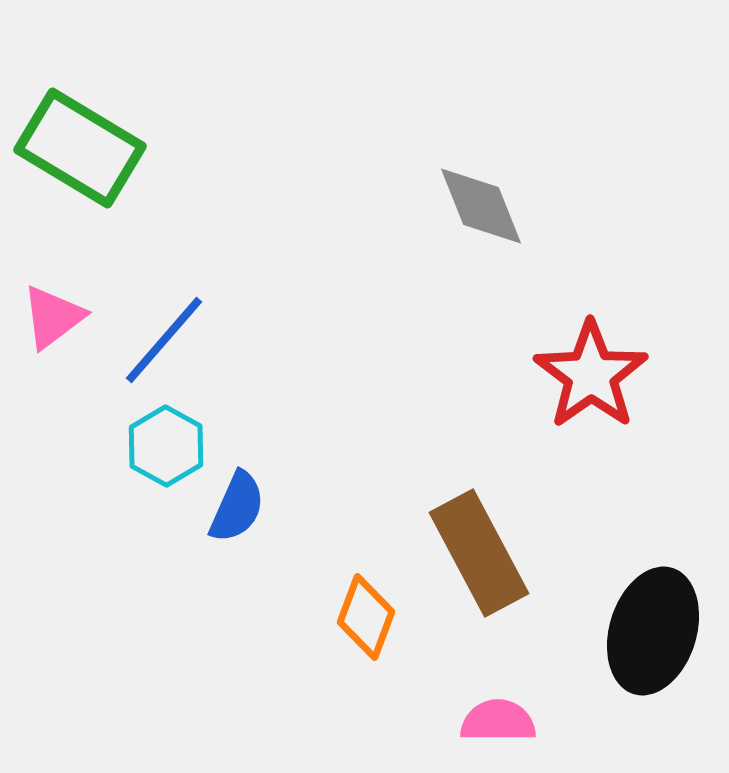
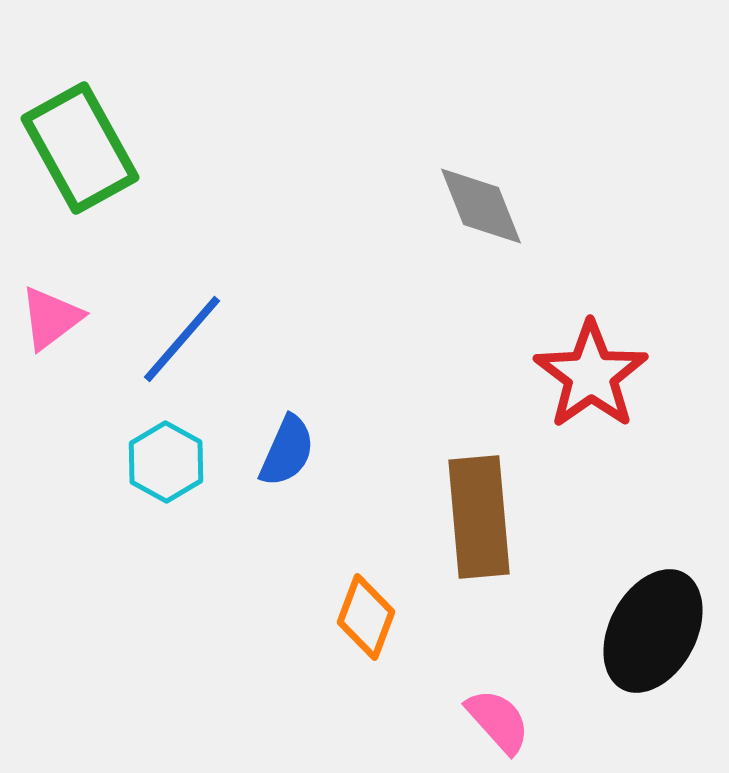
green rectangle: rotated 30 degrees clockwise
pink triangle: moved 2 px left, 1 px down
blue line: moved 18 px right, 1 px up
cyan hexagon: moved 16 px down
blue semicircle: moved 50 px right, 56 px up
brown rectangle: moved 36 px up; rotated 23 degrees clockwise
black ellipse: rotated 11 degrees clockwise
pink semicircle: rotated 48 degrees clockwise
